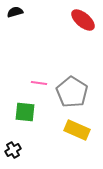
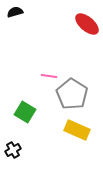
red ellipse: moved 4 px right, 4 px down
pink line: moved 10 px right, 7 px up
gray pentagon: moved 2 px down
green square: rotated 25 degrees clockwise
